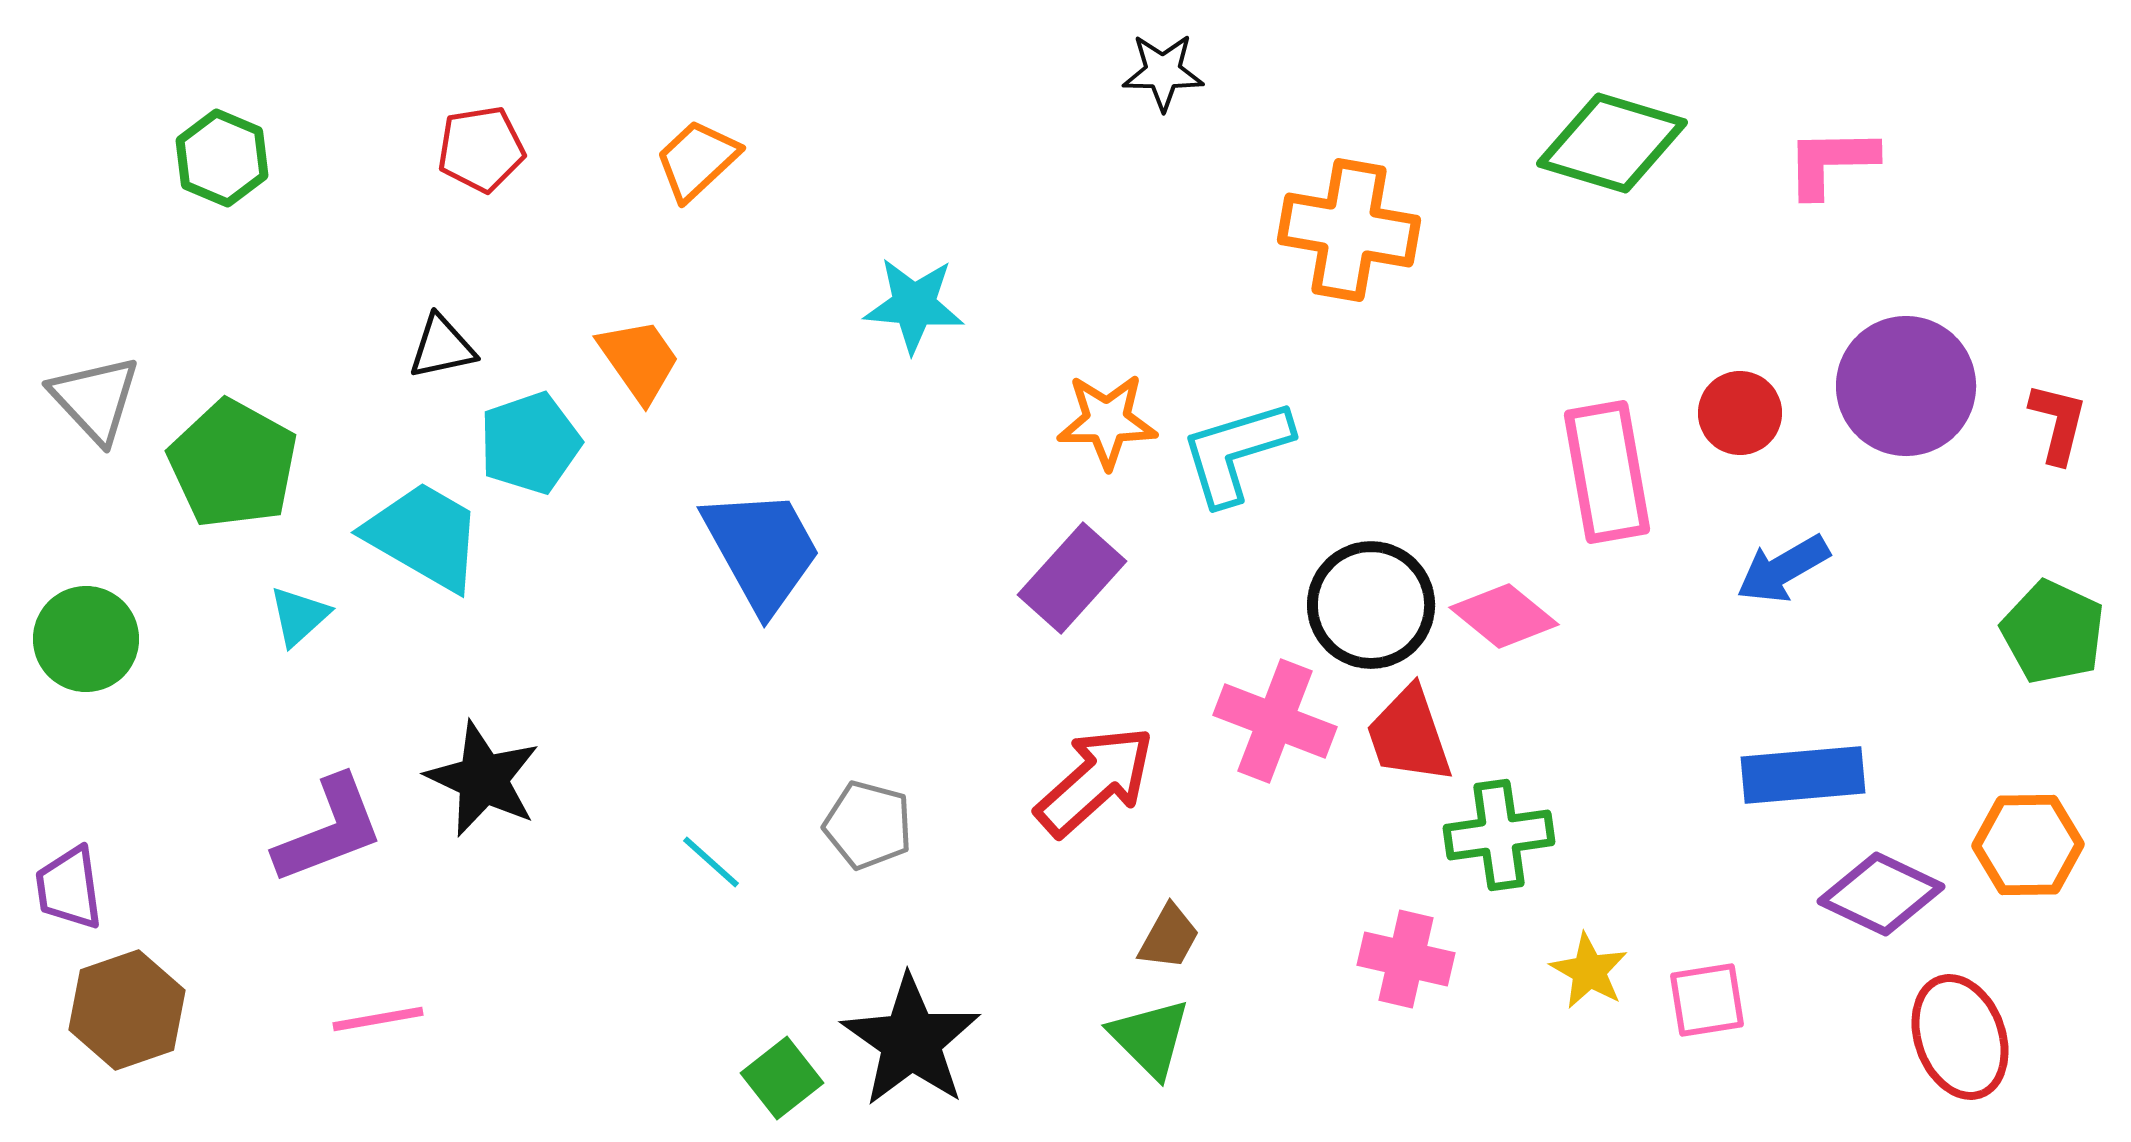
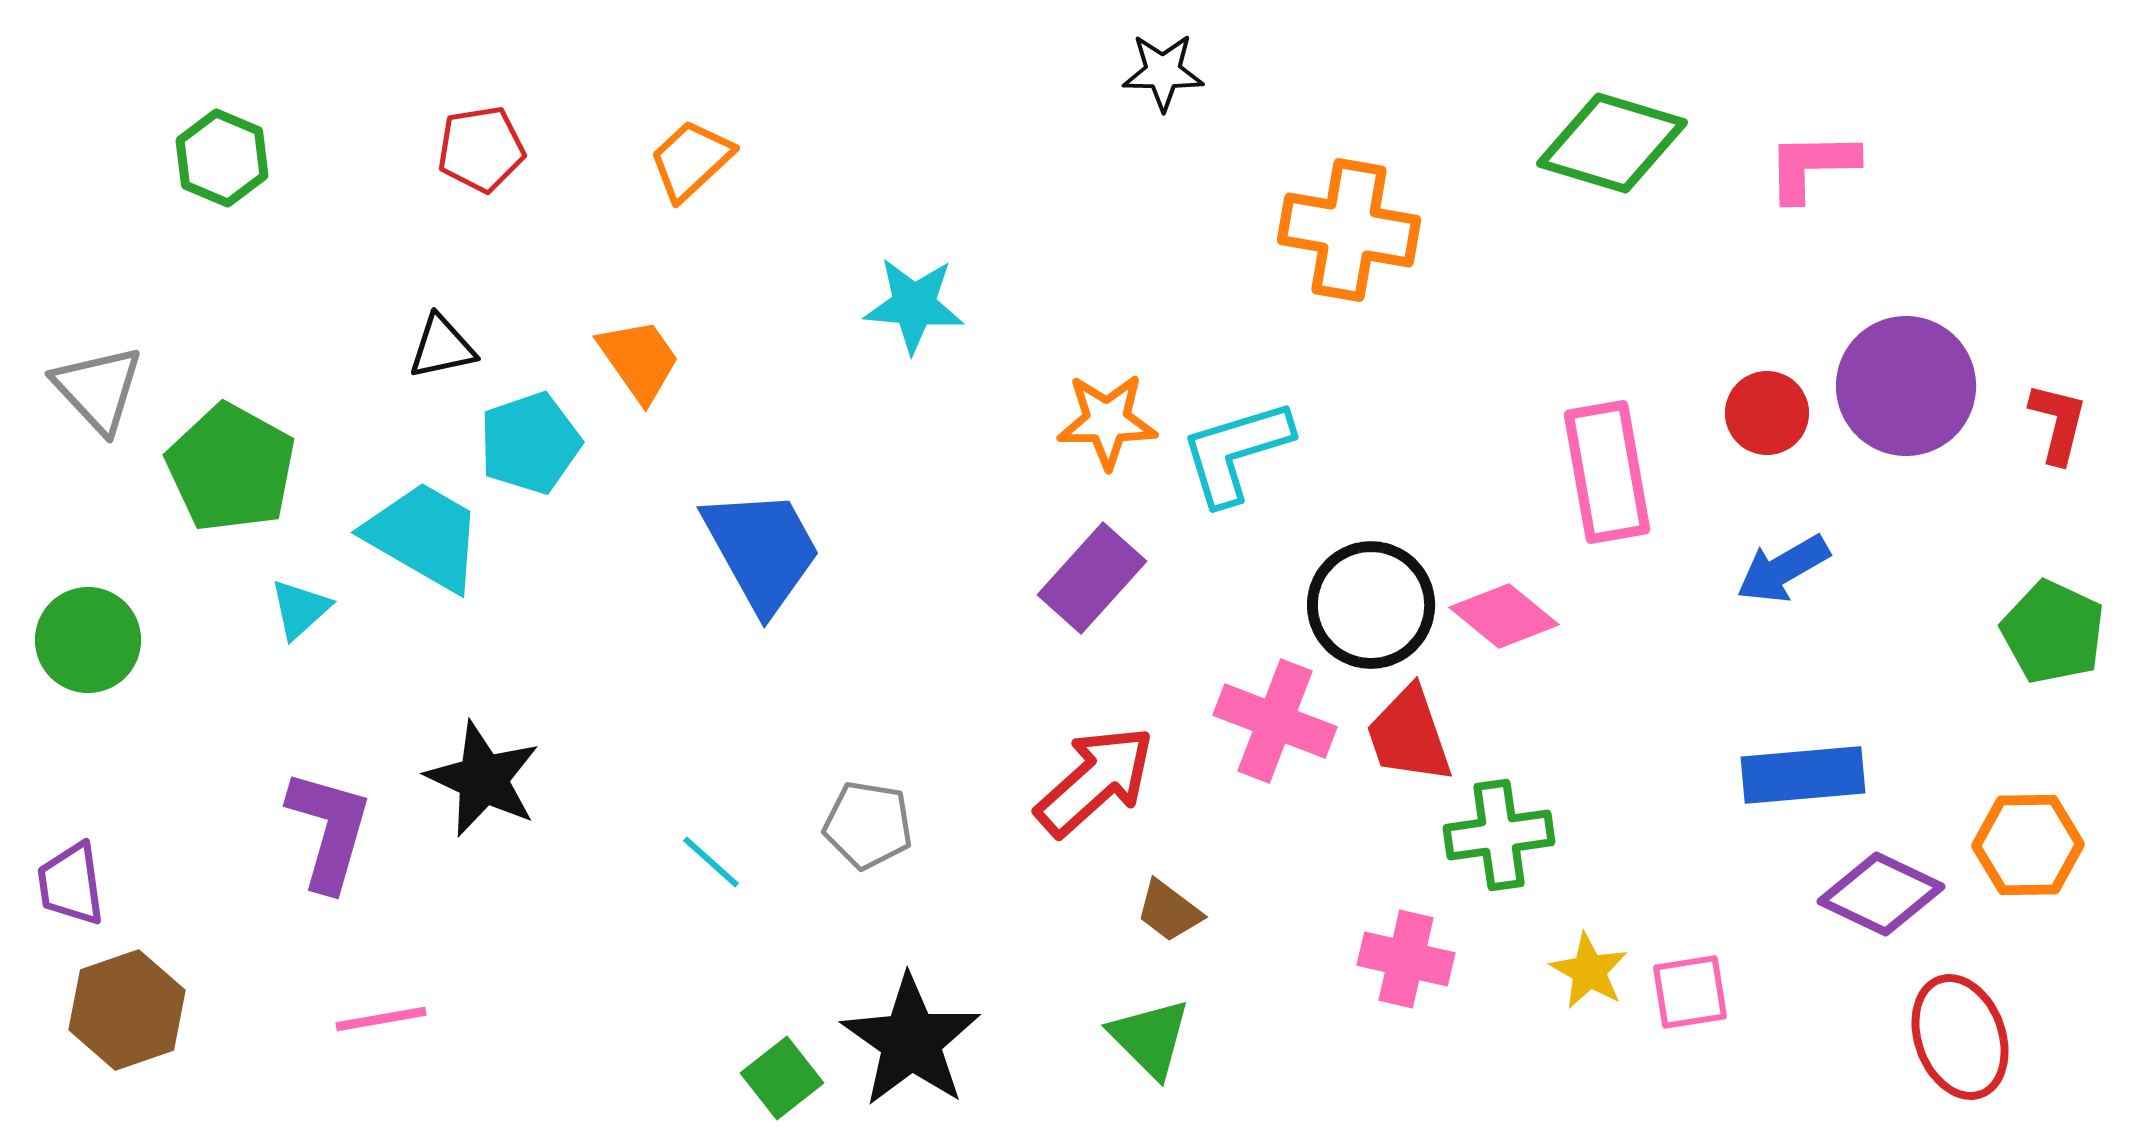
orange trapezoid at (697, 160): moved 6 px left
pink L-shape at (1831, 162): moved 19 px left, 4 px down
gray triangle at (95, 399): moved 3 px right, 10 px up
red circle at (1740, 413): moved 27 px right
green pentagon at (233, 464): moved 2 px left, 4 px down
purple rectangle at (1072, 578): moved 20 px right
cyan triangle at (299, 616): moved 1 px right, 7 px up
green circle at (86, 639): moved 2 px right, 1 px down
gray pentagon at (868, 825): rotated 6 degrees counterclockwise
purple L-shape at (329, 830): rotated 53 degrees counterclockwise
purple trapezoid at (69, 888): moved 2 px right, 4 px up
brown trapezoid at (1169, 937): moved 26 px up; rotated 98 degrees clockwise
pink square at (1707, 1000): moved 17 px left, 8 px up
pink line at (378, 1019): moved 3 px right
